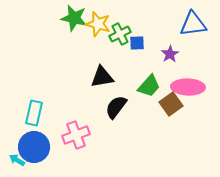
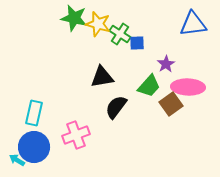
green cross: rotated 30 degrees counterclockwise
purple star: moved 4 px left, 10 px down
